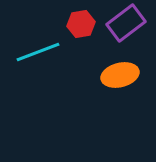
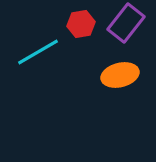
purple rectangle: rotated 15 degrees counterclockwise
cyan line: rotated 9 degrees counterclockwise
